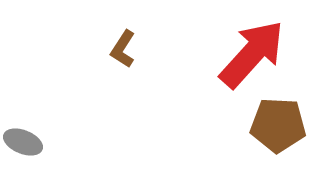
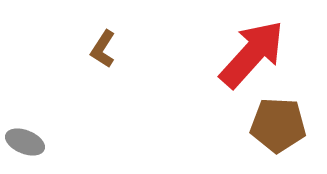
brown L-shape: moved 20 px left
gray ellipse: moved 2 px right
